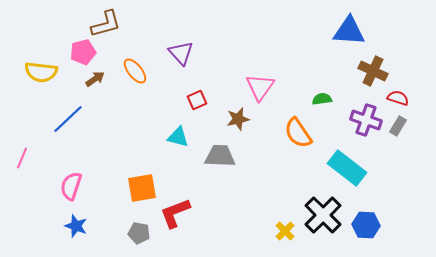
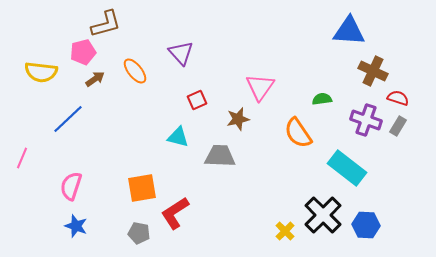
red L-shape: rotated 12 degrees counterclockwise
